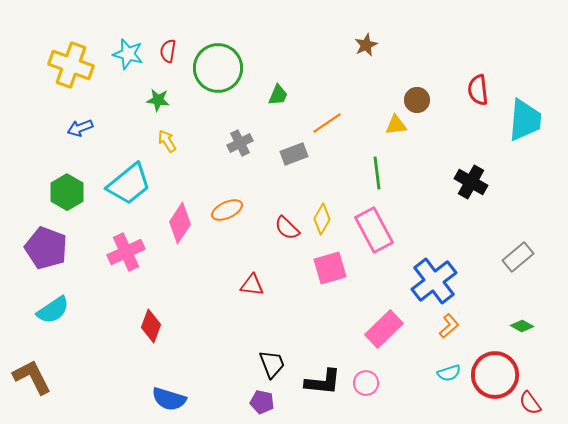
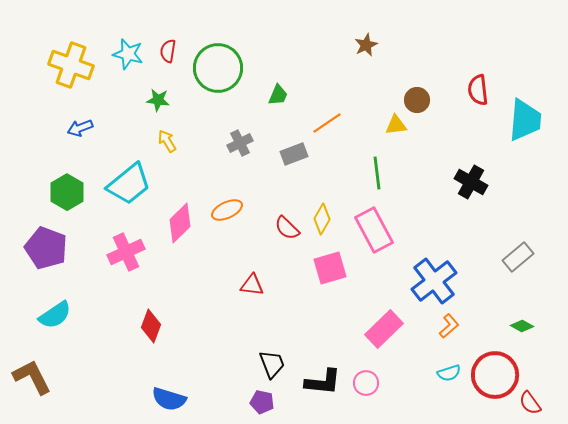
pink diamond at (180, 223): rotated 12 degrees clockwise
cyan semicircle at (53, 310): moved 2 px right, 5 px down
